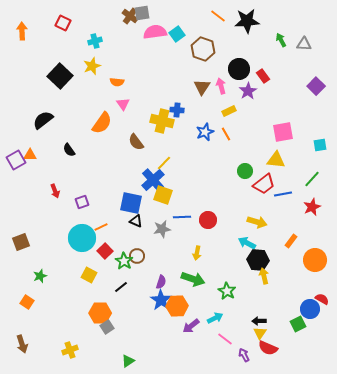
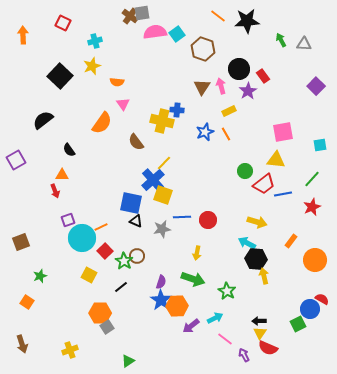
orange arrow at (22, 31): moved 1 px right, 4 px down
orange triangle at (30, 155): moved 32 px right, 20 px down
purple square at (82, 202): moved 14 px left, 18 px down
black hexagon at (258, 260): moved 2 px left, 1 px up
